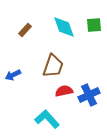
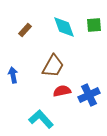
brown trapezoid: rotated 10 degrees clockwise
blue arrow: rotated 105 degrees clockwise
red semicircle: moved 2 px left
cyan L-shape: moved 6 px left
